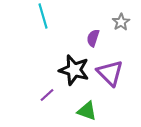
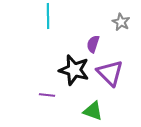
cyan line: moved 5 px right; rotated 15 degrees clockwise
gray star: rotated 12 degrees counterclockwise
purple semicircle: moved 6 px down
purple line: rotated 49 degrees clockwise
green triangle: moved 6 px right
